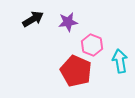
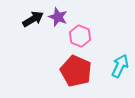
purple star: moved 10 px left, 5 px up; rotated 30 degrees clockwise
pink hexagon: moved 12 px left, 9 px up
cyan arrow: moved 5 px down; rotated 35 degrees clockwise
